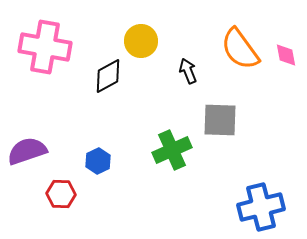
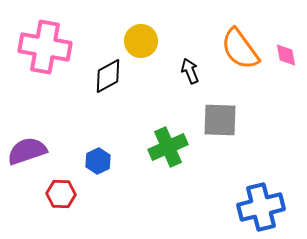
black arrow: moved 2 px right
green cross: moved 4 px left, 3 px up
